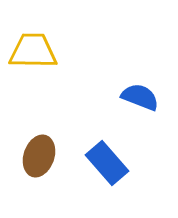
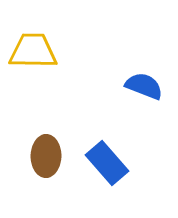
blue semicircle: moved 4 px right, 11 px up
brown ellipse: moved 7 px right; rotated 18 degrees counterclockwise
